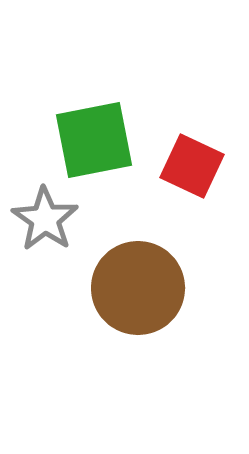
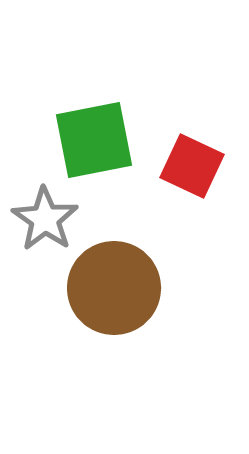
brown circle: moved 24 px left
